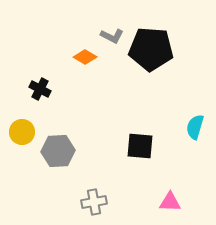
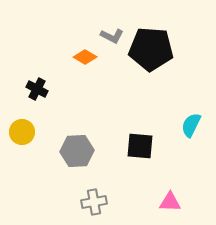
black cross: moved 3 px left
cyan semicircle: moved 4 px left, 2 px up; rotated 10 degrees clockwise
gray hexagon: moved 19 px right
